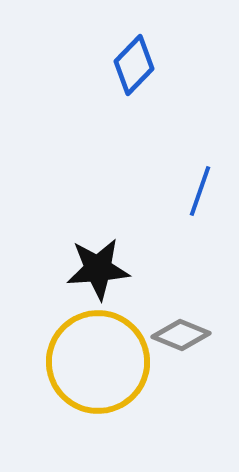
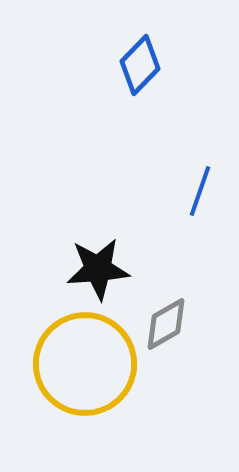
blue diamond: moved 6 px right
gray diamond: moved 15 px left, 11 px up; rotated 52 degrees counterclockwise
yellow circle: moved 13 px left, 2 px down
